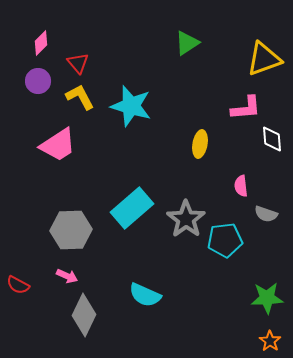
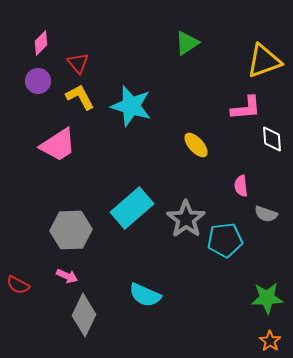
yellow triangle: moved 2 px down
yellow ellipse: moved 4 px left, 1 px down; rotated 52 degrees counterclockwise
